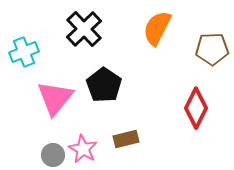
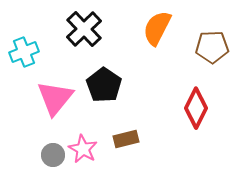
brown pentagon: moved 2 px up
